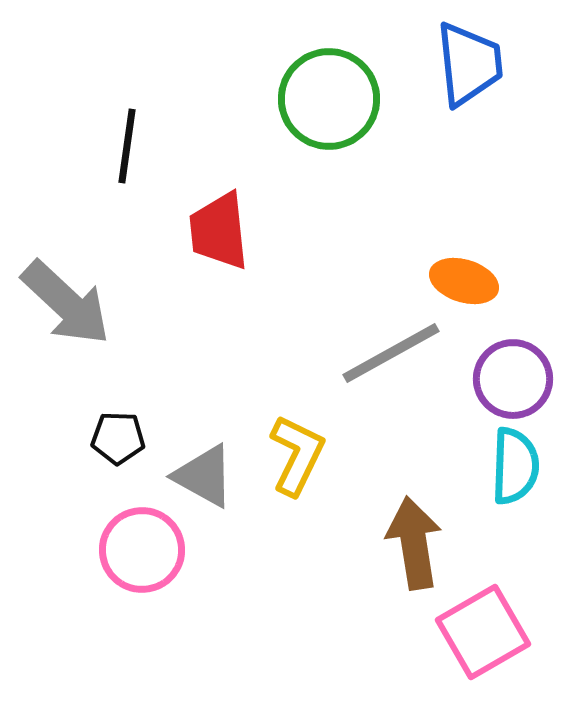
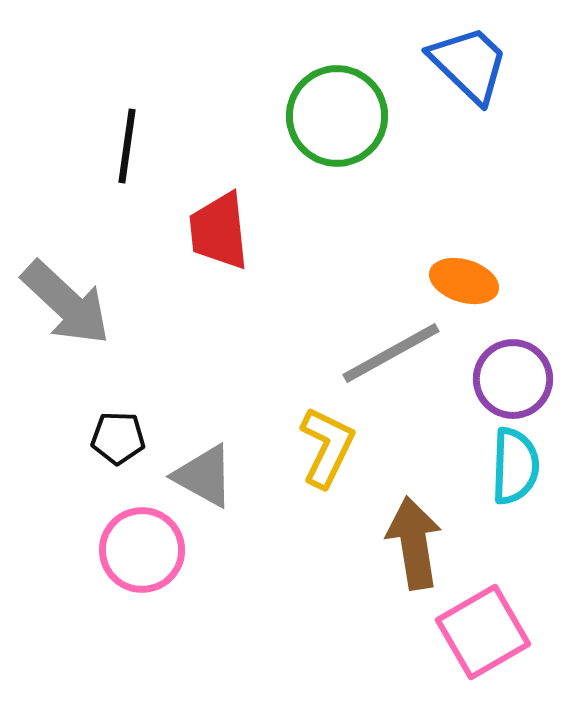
blue trapezoid: rotated 40 degrees counterclockwise
green circle: moved 8 px right, 17 px down
yellow L-shape: moved 30 px right, 8 px up
